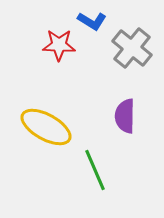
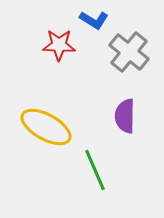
blue L-shape: moved 2 px right, 1 px up
gray cross: moved 3 px left, 4 px down
